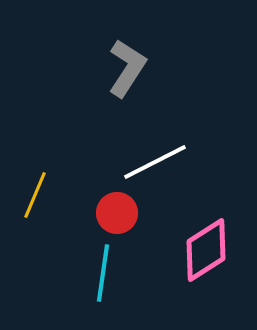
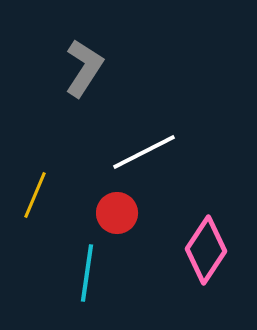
gray L-shape: moved 43 px left
white line: moved 11 px left, 10 px up
pink diamond: rotated 24 degrees counterclockwise
cyan line: moved 16 px left
